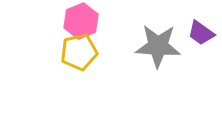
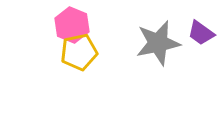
pink hexagon: moved 9 px left, 4 px down; rotated 16 degrees counterclockwise
gray star: moved 3 px up; rotated 15 degrees counterclockwise
